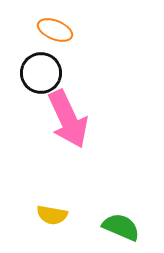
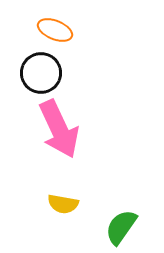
pink arrow: moved 9 px left, 10 px down
yellow semicircle: moved 11 px right, 11 px up
green semicircle: rotated 78 degrees counterclockwise
